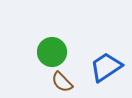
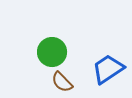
blue trapezoid: moved 2 px right, 2 px down
